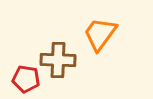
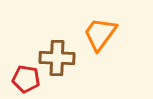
brown cross: moved 1 px left, 2 px up
